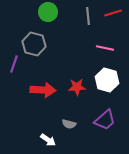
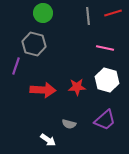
green circle: moved 5 px left, 1 px down
purple line: moved 2 px right, 2 px down
